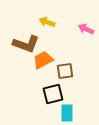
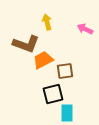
yellow arrow: rotated 56 degrees clockwise
pink arrow: moved 1 px left
